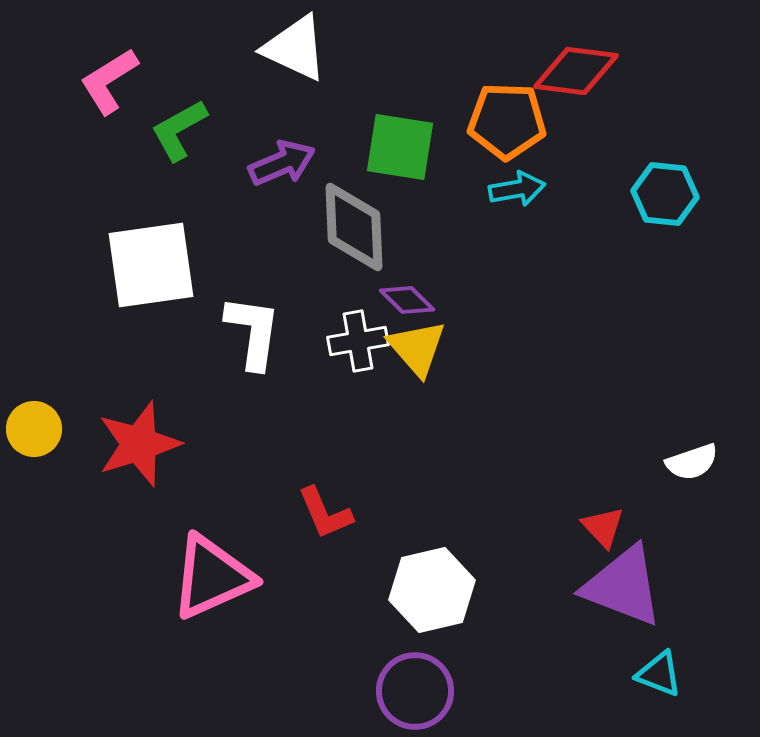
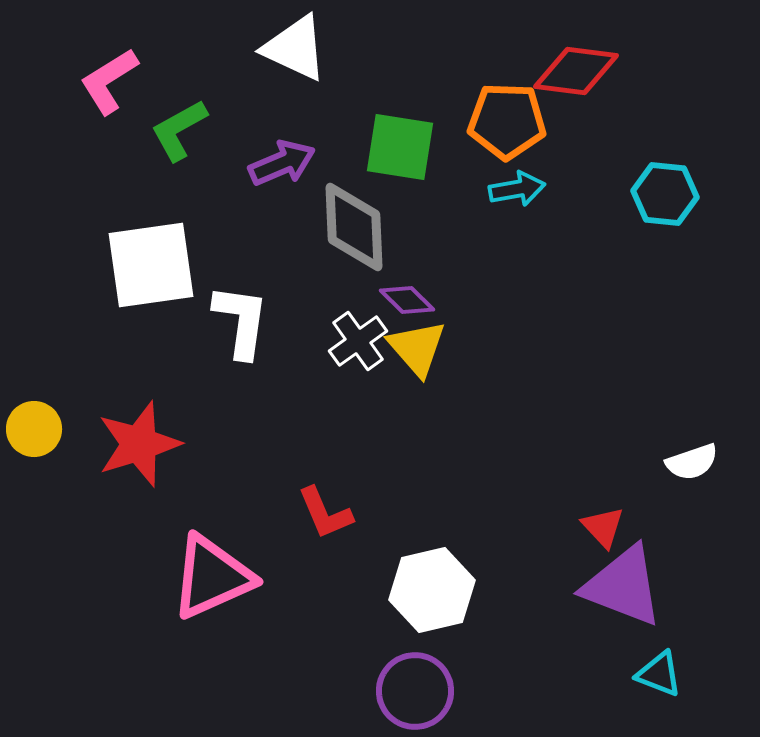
white L-shape: moved 12 px left, 11 px up
white cross: rotated 26 degrees counterclockwise
